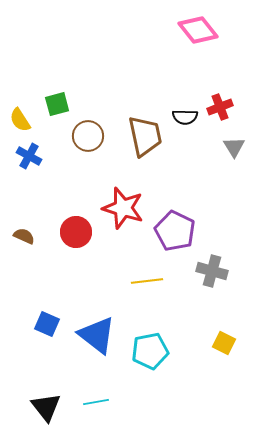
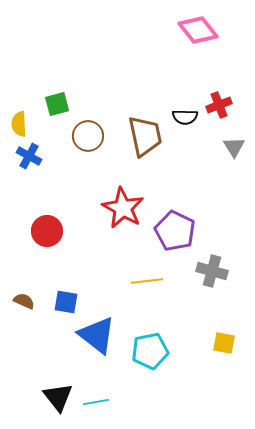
red cross: moved 1 px left, 2 px up
yellow semicircle: moved 1 px left, 4 px down; rotated 30 degrees clockwise
red star: rotated 12 degrees clockwise
red circle: moved 29 px left, 1 px up
brown semicircle: moved 65 px down
blue square: moved 19 px right, 22 px up; rotated 15 degrees counterclockwise
yellow square: rotated 15 degrees counterclockwise
black triangle: moved 12 px right, 10 px up
